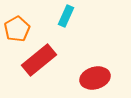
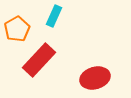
cyan rectangle: moved 12 px left
red rectangle: rotated 8 degrees counterclockwise
